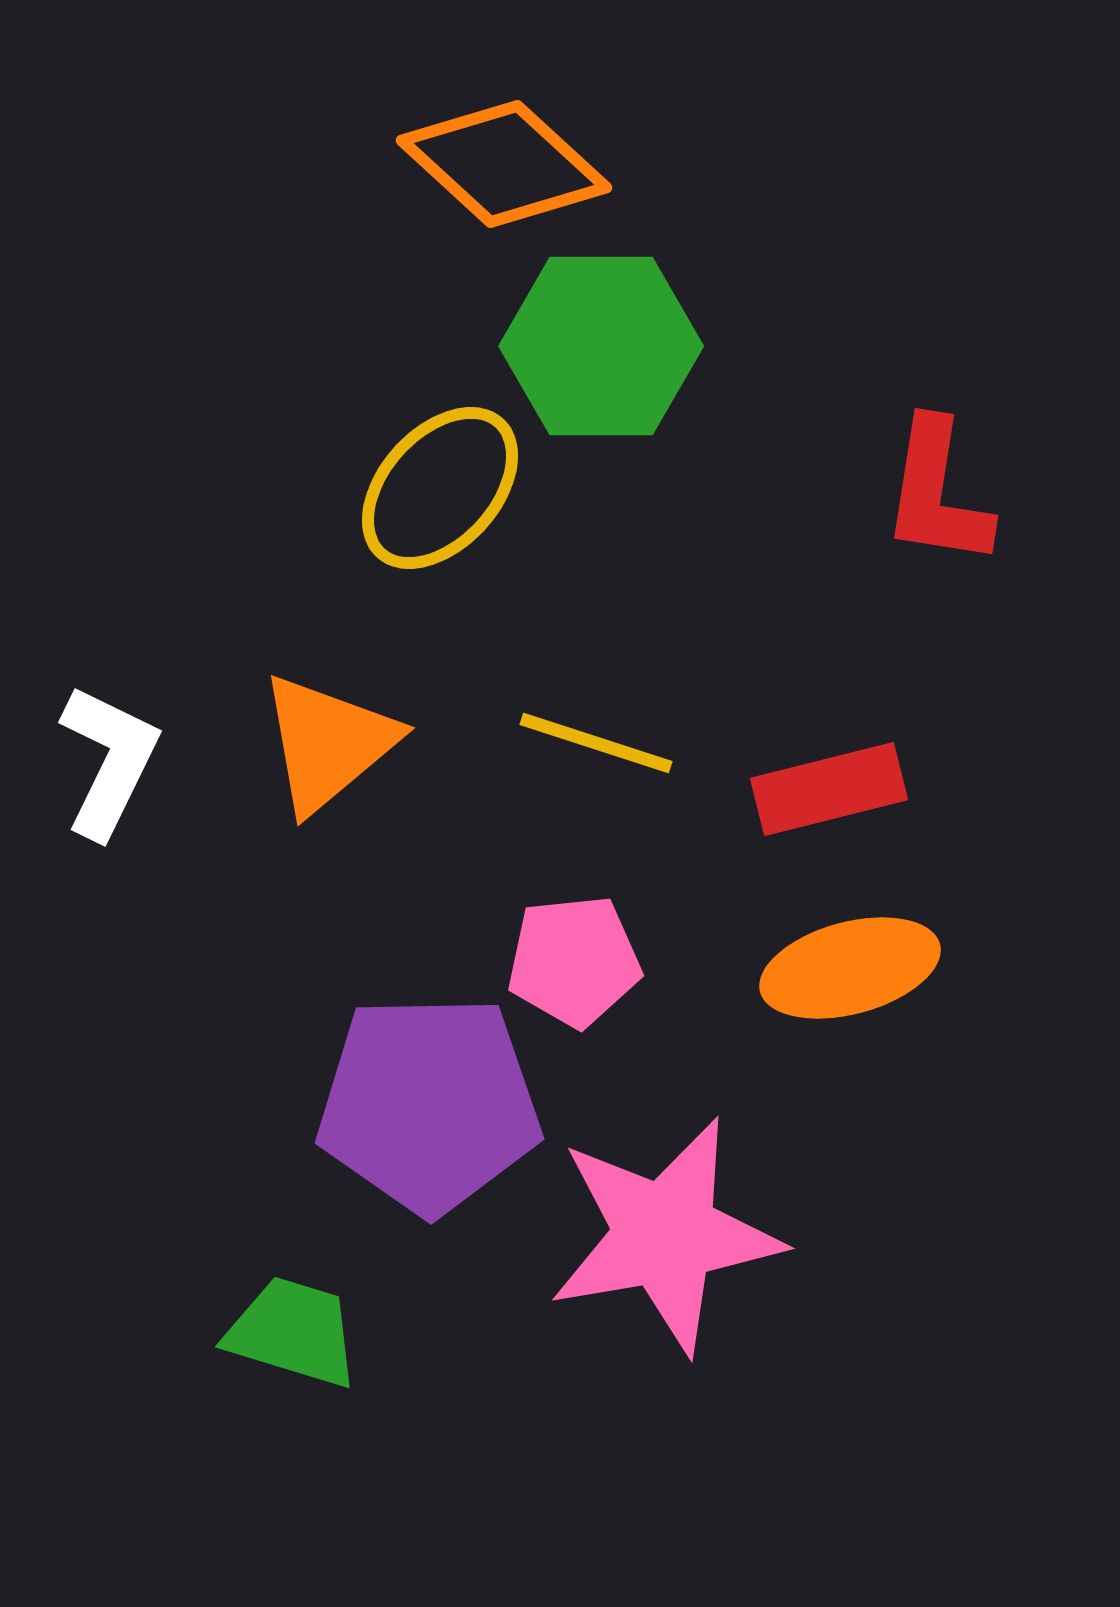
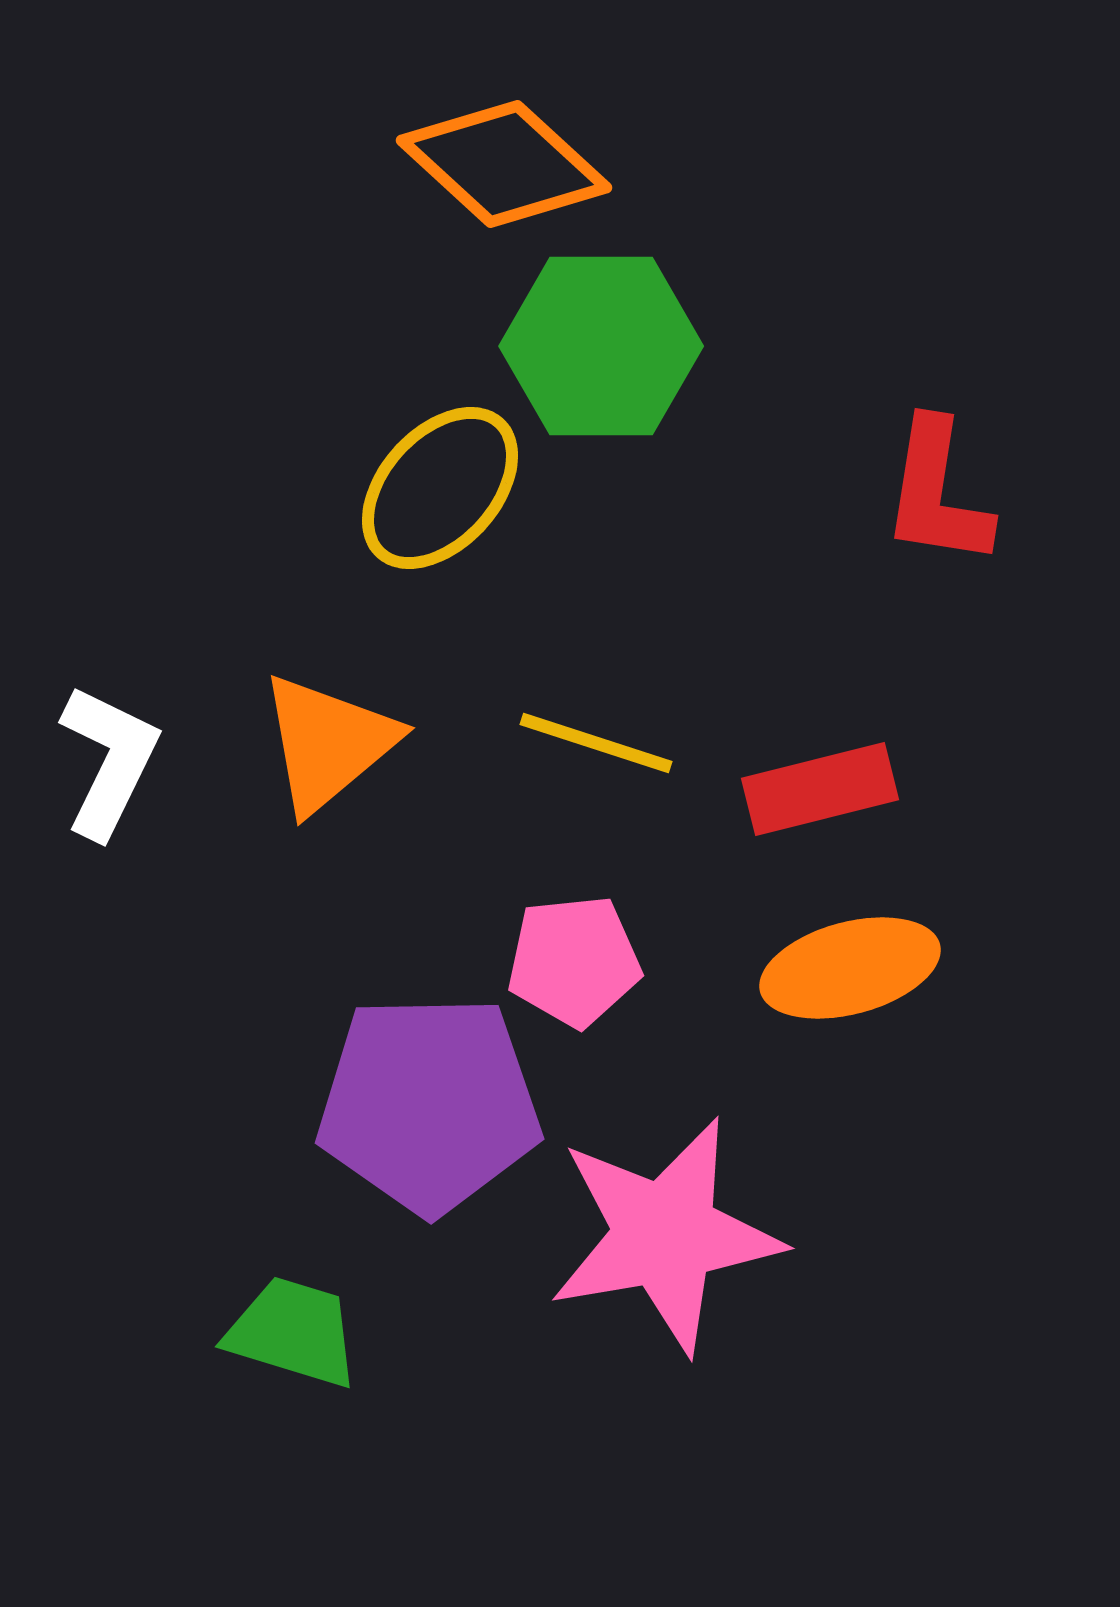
red rectangle: moved 9 px left
